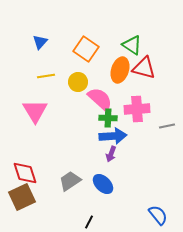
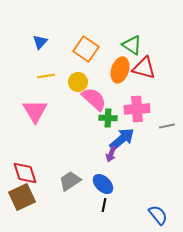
pink semicircle: moved 6 px left
blue arrow: moved 9 px right, 3 px down; rotated 36 degrees counterclockwise
black line: moved 15 px right, 17 px up; rotated 16 degrees counterclockwise
